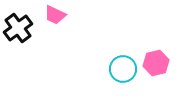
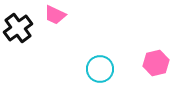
cyan circle: moved 23 px left
